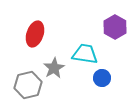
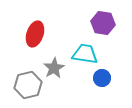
purple hexagon: moved 12 px left, 4 px up; rotated 20 degrees counterclockwise
